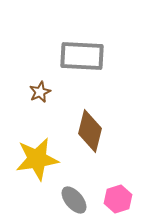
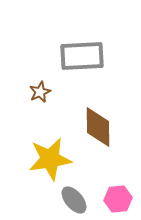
gray rectangle: rotated 6 degrees counterclockwise
brown diamond: moved 8 px right, 4 px up; rotated 15 degrees counterclockwise
yellow star: moved 13 px right
pink hexagon: rotated 12 degrees clockwise
